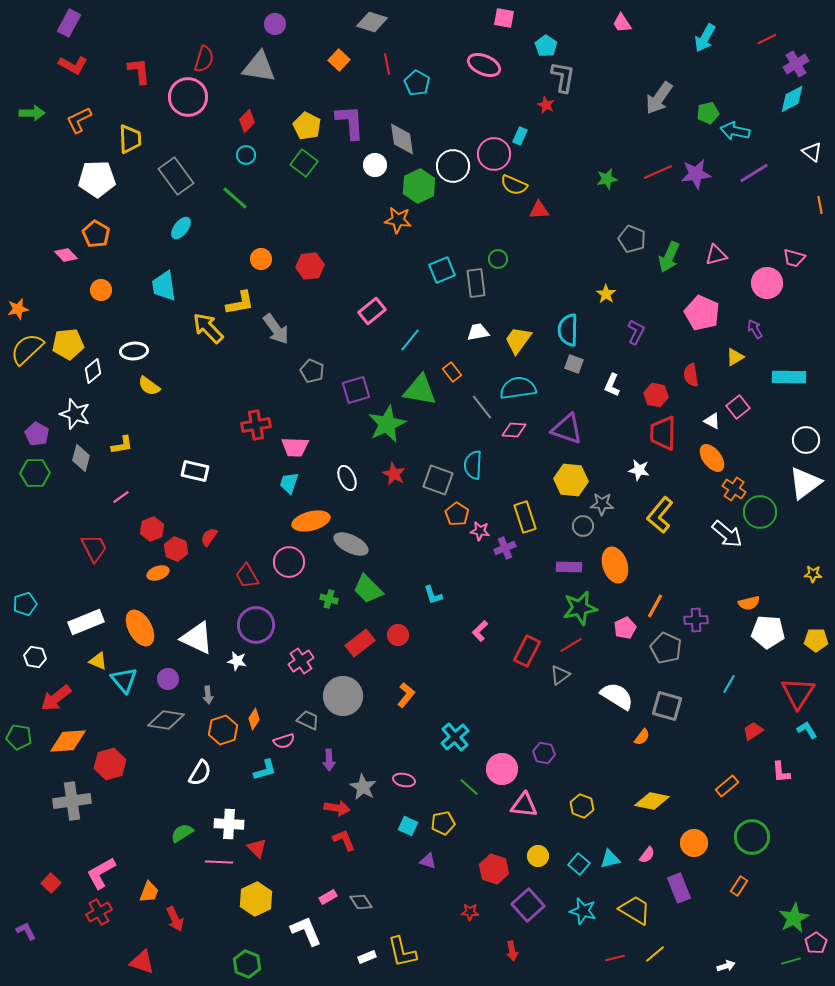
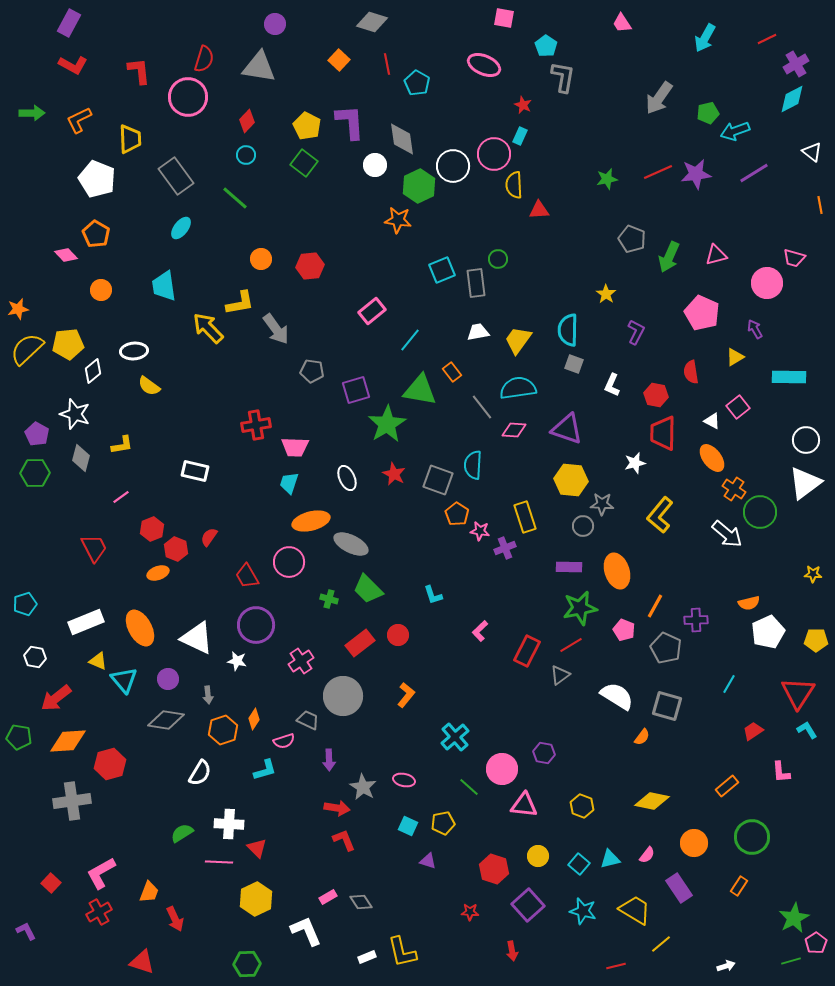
red star at (546, 105): moved 23 px left
cyan arrow at (735, 131): rotated 32 degrees counterclockwise
white pentagon at (97, 179): rotated 24 degrees clockwise
yellow semicircle at (514, 185): rotated 64 degrees clockwise
gray pentagon at (312, 371): rotated 15 degrees counterclockwise
red semicircle at (691, 375): moved 3 px up
green star at (387, 424): rotated 6 degrees counterclockwise
white star at (639, 470): moved 4 px left, 7 px up; rotated 25 degrees counterclockwise
orange ellipse at (615, 565): moved 2 px right, 6 px down
pink pentagon at (625, 628): moved 1 px left, 2 px down; rotated 25 degrees counterclockwise
white pentagon at (768, 632): rotated 28 degrees counterclockwise
purple rectangle at (679, 888): rotated 12 degrees counterclockwise
yellow line at (655, 954): moved 6 px right, 10 px up
red line at (615, 958): moved 1 px right, 8 px down
green hexagon at (247, 964): rotated 24 degrees counterclockwise
